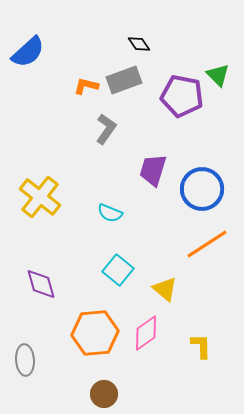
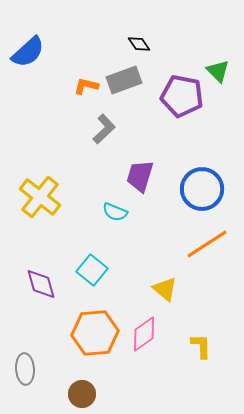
green triangle: moved 4 px up
gray L-shape: moved 2 px left; rotated 12 degrees clockwise
purple trapezoid: moved 13 px left, 6 px down
cyan semicircle: moved 5 px right, 1 px up
cyan square: moved 26 px left
pink diamond: moved 2 px left, 1 px down
gray ellipse: moved 9 px down
brown circle: moved 22 px left
